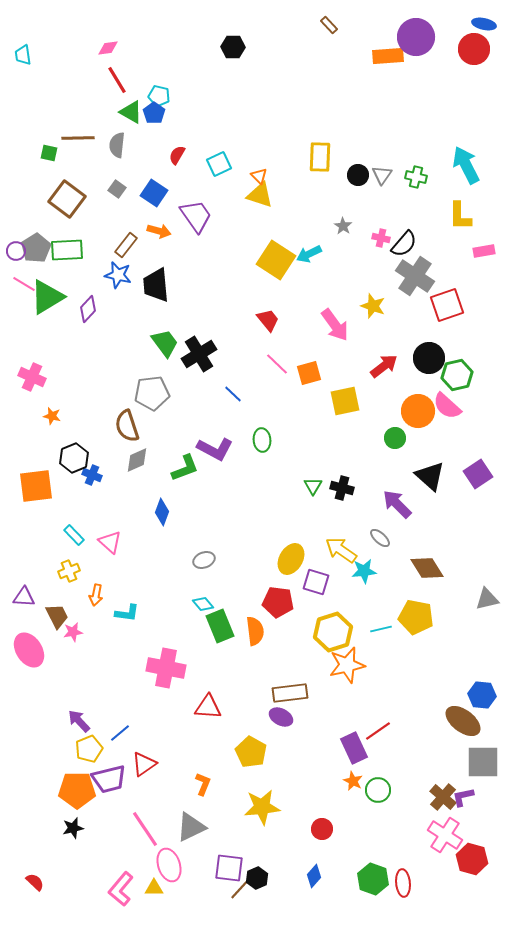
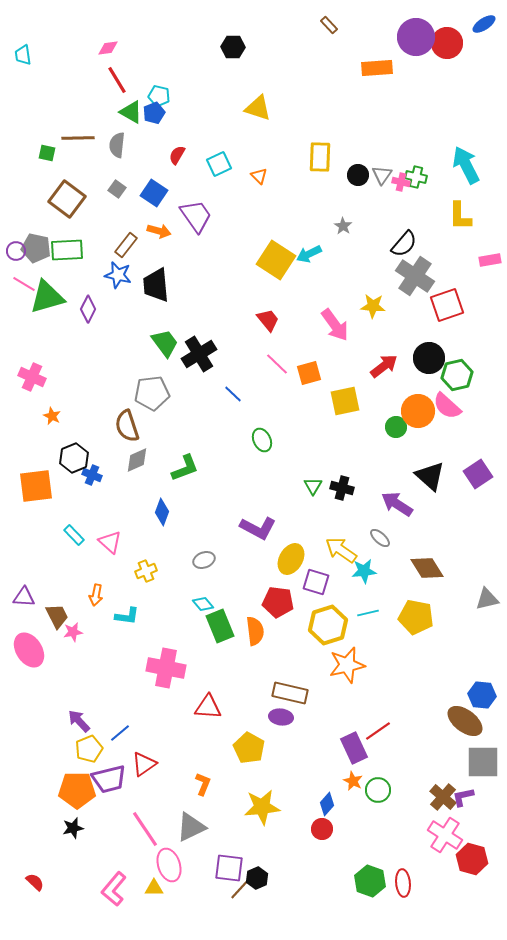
blue ellipse at (484, 24): rotated 45 degrees counterclockwise
red circle at (474, 49): moved 27 px left, 6 px up
orange rectangle at (388, 56): moved 11 px left, 12 px down
blue pentagon at (154, 113): rotated 15 degrees clockwise
green square at (49, 153): moved 2 px left
yellow triangle at (260, 195): moved 2 px left, 87 px up
pink cross at (381, 238): moved 20 px right, 56 px up
gray pentagon at (36, 248): rotated 28 degrees counterclockwise
pink rectangle at (484, 251): moved 6 px right, 9 px down
green triangle at (47, 297): rotated 15 degrees clockwise
yellow star at (373, 306): rotated 15 degrees counterclockwise
purple diamond at (88, 309): rotated 16 degrees counterclockwise
orange star at (52, 416): rotated 12 degrees clockwise
green circle at (395, 438): moved 1 px right, 11 px up
green ellipse at (262, 440): rotated 20 degrees counterclockwise
purple L-shape at (215, 449): moved 43 px right, 79 px down
purple arrow at (397, 504): rotated 12 degrees counterclockwise
yellow cross at (69, 571): moved 77 px right
cyan L-shape at (127, 613): moved 3 px down
cyan line at (381, 629): moved 13 px left, 16 px up
yellow hexagon at (333, 632): moved 5 px left, 7 px up
brown rectangle at (290, 693): rotated 20 degrees clockwise
purple ellipse at (281, 717): rotated 20 degrees counterclockwise
brown ellipse at (463, 721): moved 2 px right
yellow pentagon at (251, 752): moved 2 px left, 4 px up
blue diamond at (314, 876): moved 13 px right, 72 px up
green hexagon at (373, 879): moved 3 px left, 2 px down
pink L-shape at (121, 889): moved 7 px left
